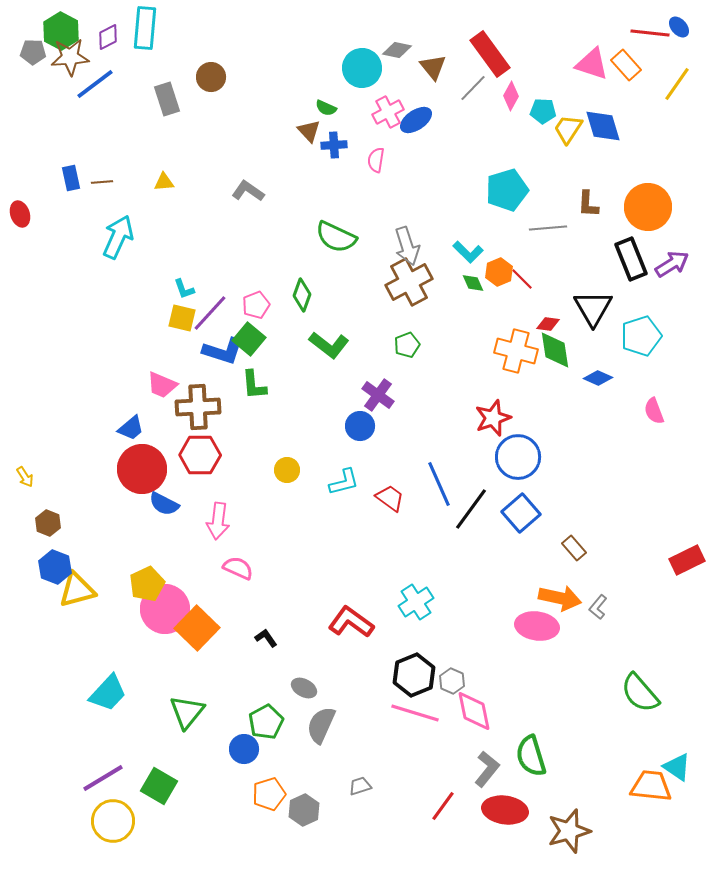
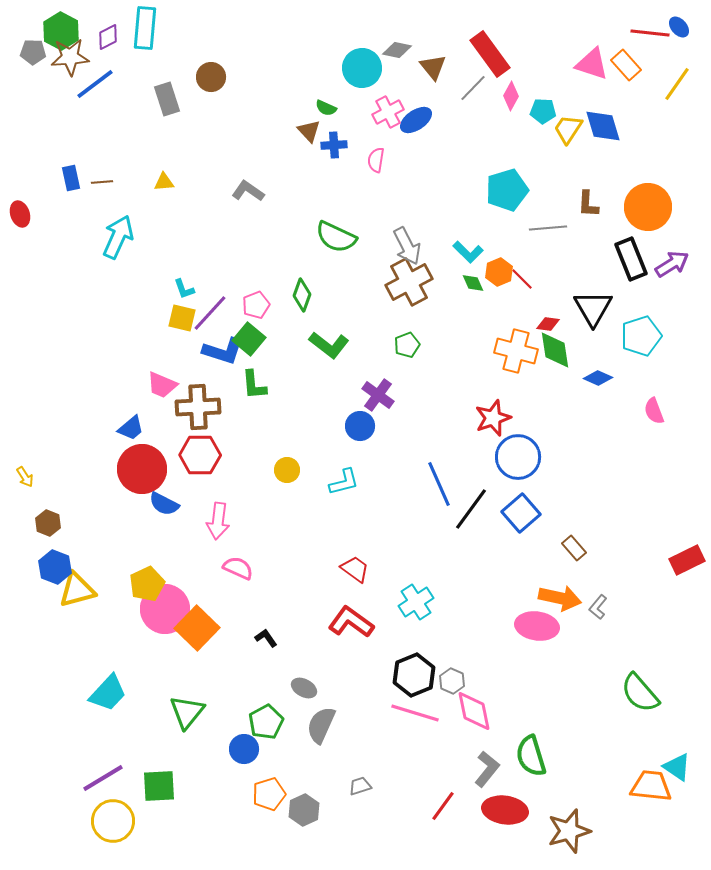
gray arrow at (407, 246): rotated 9 degrees counterclockwise
red trapezoid at (390, 498): moved 35 px left, 71 px down
green square at (159, 786): rotated 33 degrees counterclockwise
